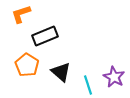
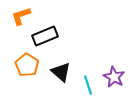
orange L-shape: moved 2 px down
